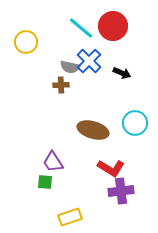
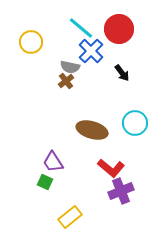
red circle: moved 6 px right, 3 px down
yellow circle: moved 5 px right
blue cross: moved 2 px right, 10 px up
black arrow: rotated 30 degrees clockwise
brown cross: moved 5 px right, 4 px up; rotated 35 degrees counterclockwise
brown ellipse: moved 1 px left
red L-shape: rotated 8 degrees clockwise
green square: rotated 21 degrees clockwise
purple cross: rotated 15 degrees counterclockwise
yellow rectangle: rotated 20 degrees counterclockwise
